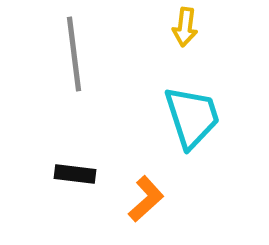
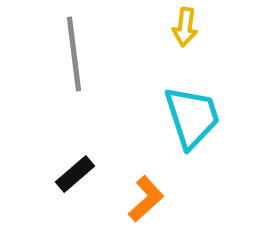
black rectangle: rotated 48 degrees counterclockwise
